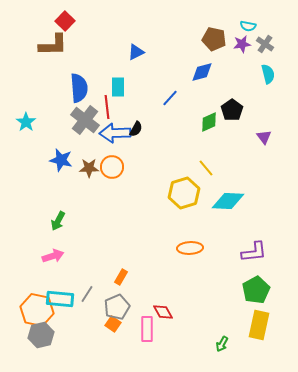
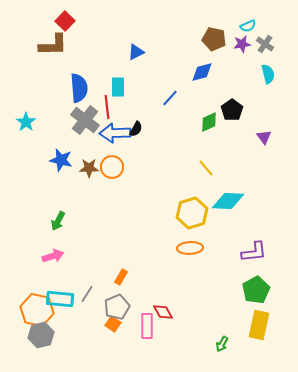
cyan semicircle at (248, 26): rotated 35 degrees counterclockwise
yellow hexagon at (184, 193): moved 8 px right, 20 px down
pink rectangle at (147, 329): moved 3 px up
